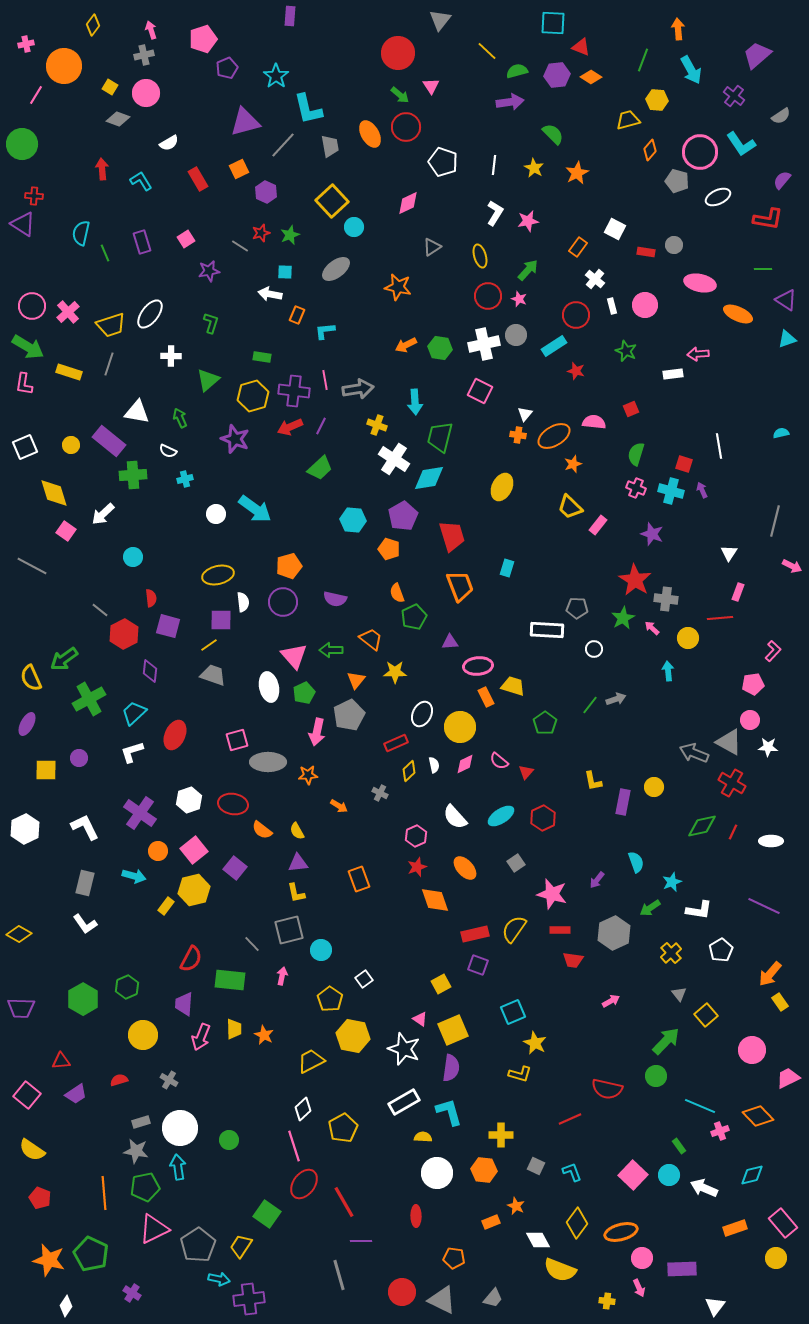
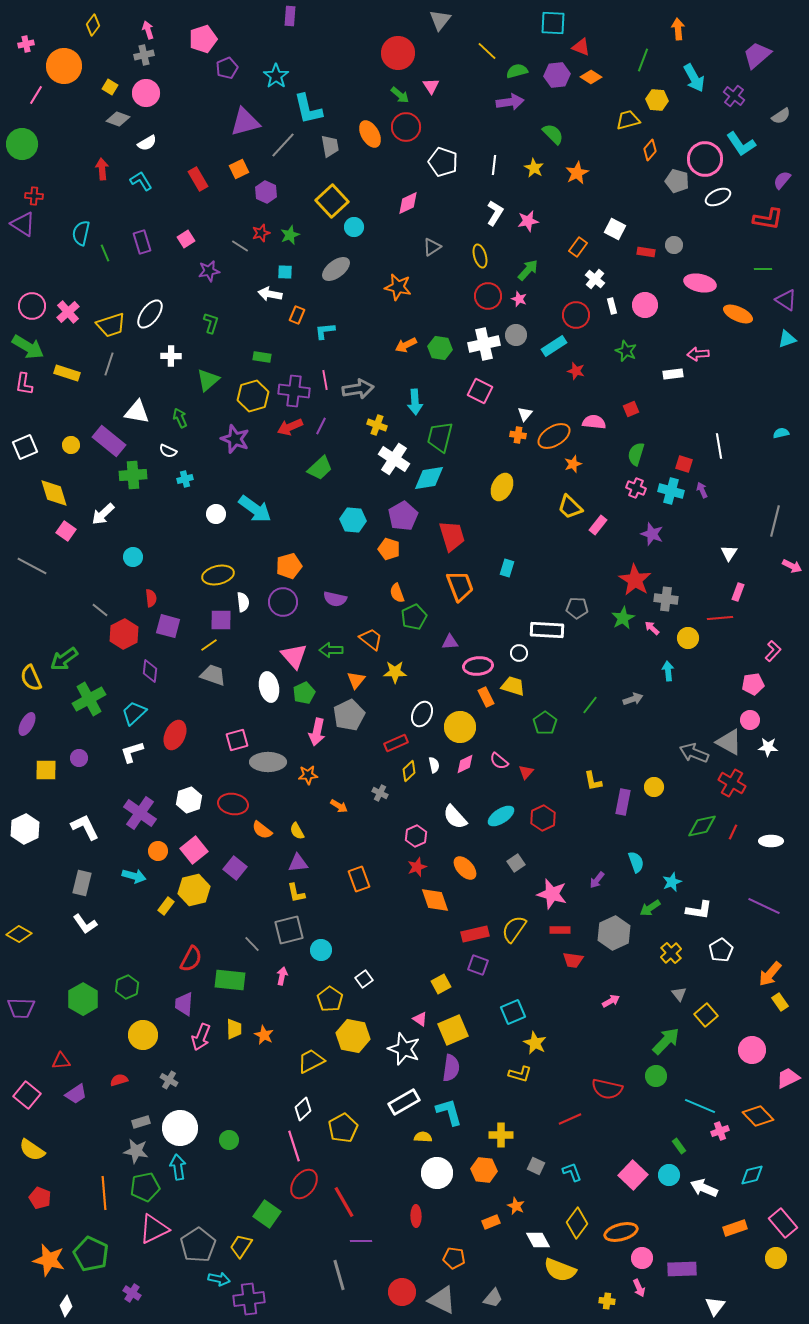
pink arrow at (151, 30): moved 3 px left
cyan arrow at (691, 70): moved 3 px right, 8 px down
white semicircle at (169, 143): moved 22 px left
pink circle at (700, 152): moved 5 px right, 7 px down
yellow rectangle at (69, 372): moved 2 px left, 1 px down
white circle at (594, 649): moved 75 px left, 4 px down
gray arrow at (616, 699): moved 17 px right
gray rectangle at (85, 883): moved 3 px left
